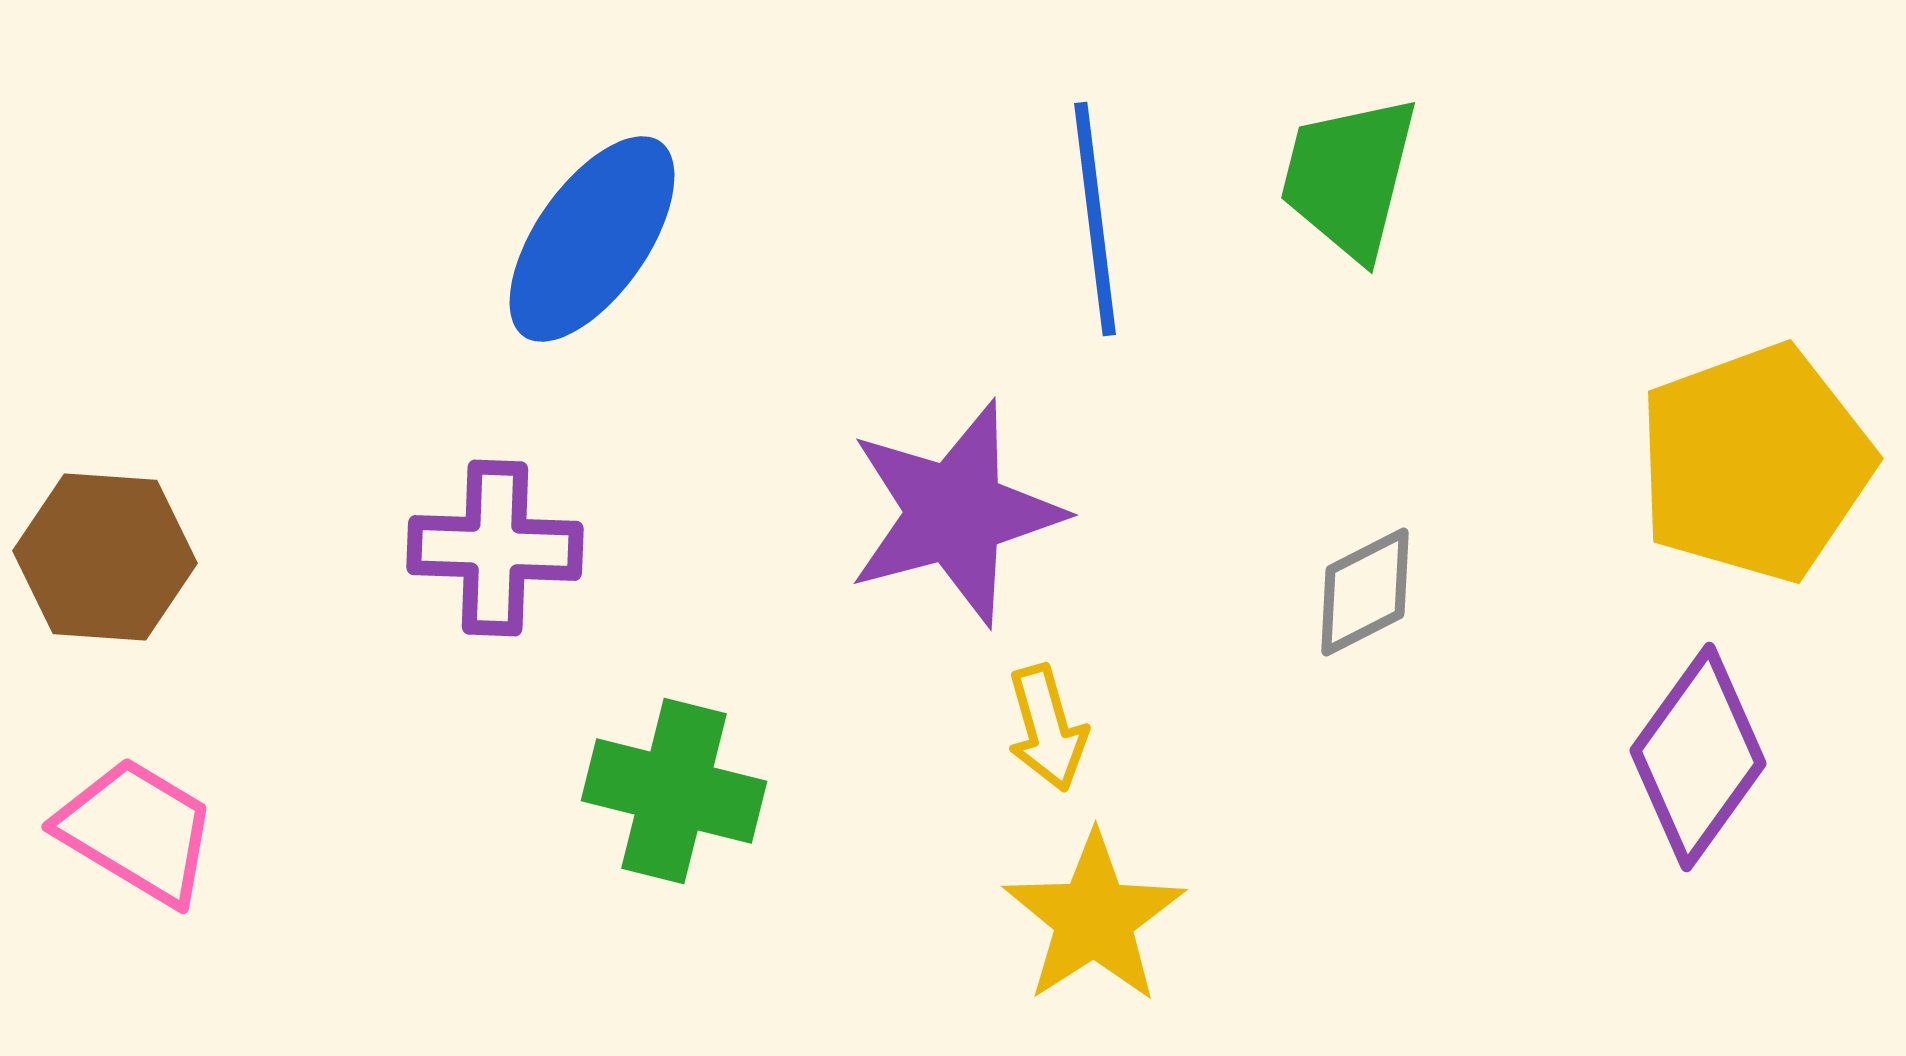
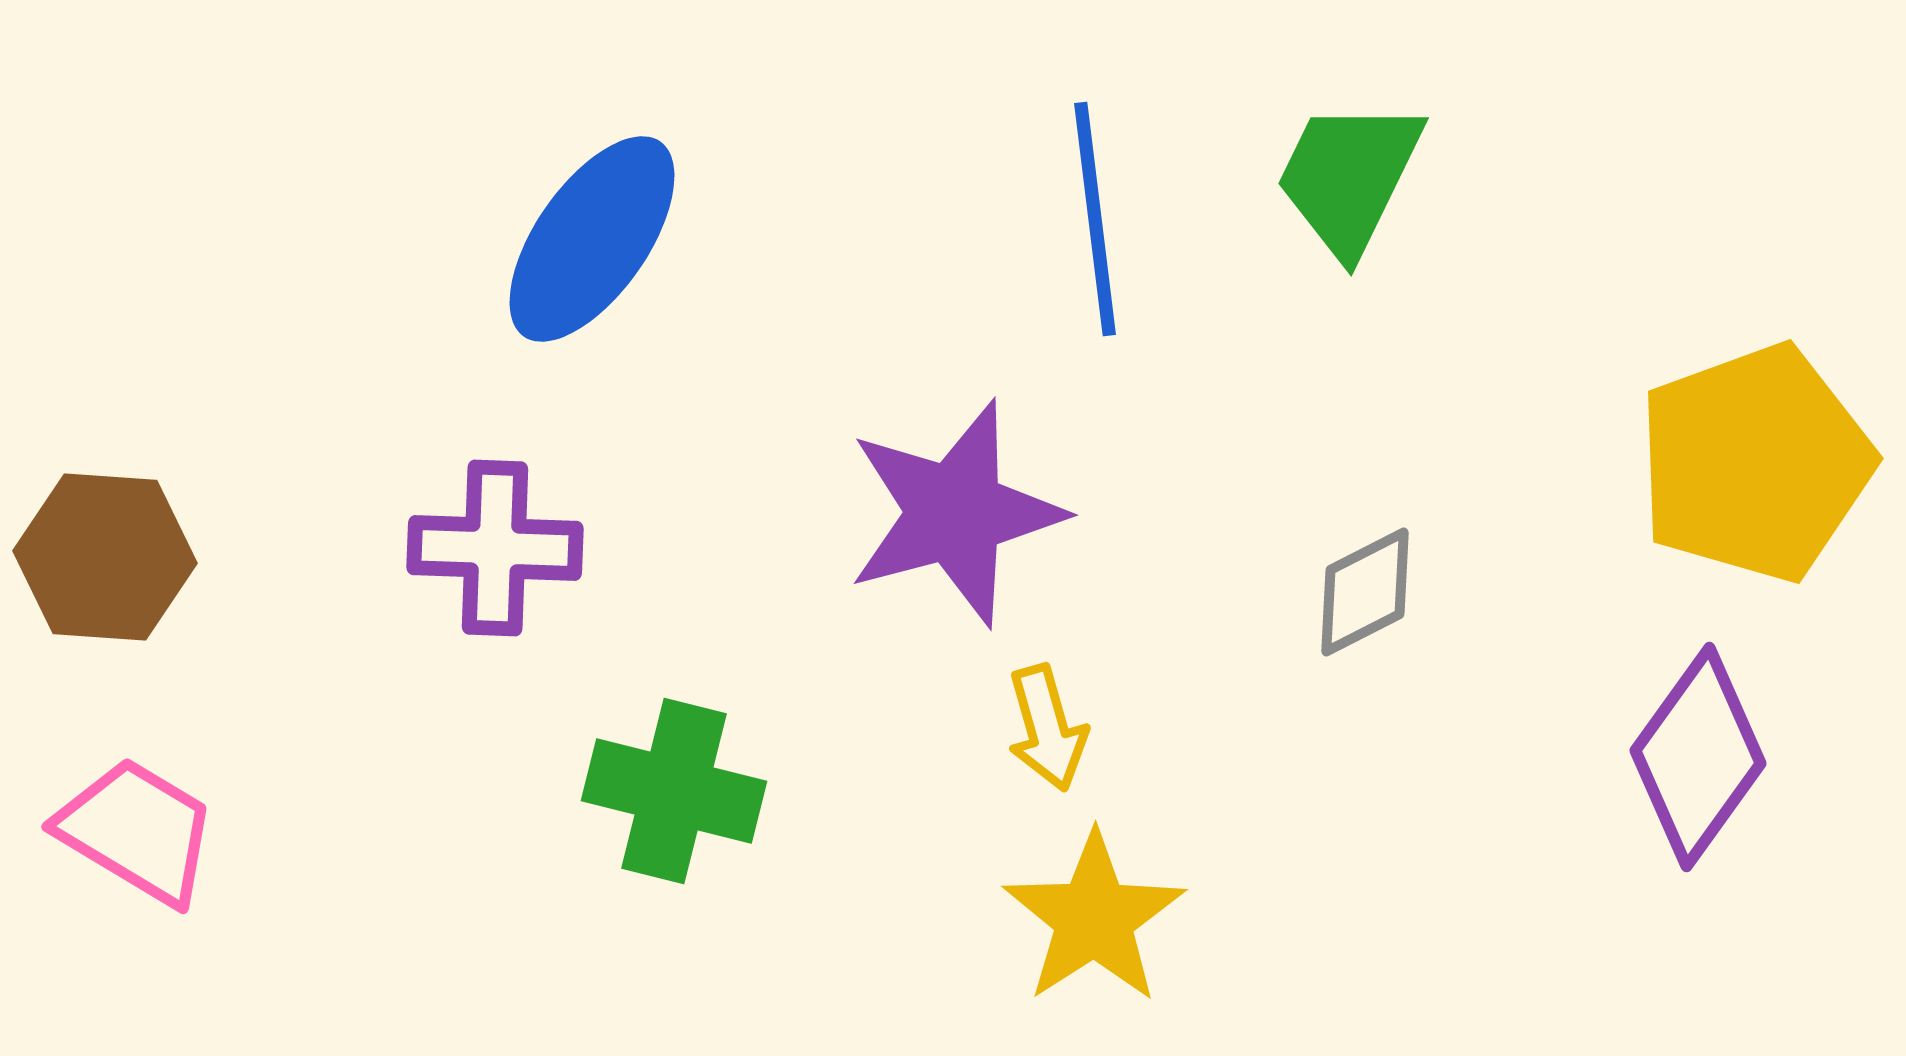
green trapezoid: rotated 12 degrees clockwise
